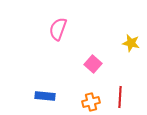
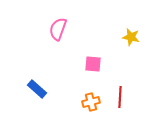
yellow star: moved 6 px up
pink square: rotated 36 degrees counterclockwise
blue rectangle: moved 8 px left, 7 px up; rotated 36 degrees clockwise
